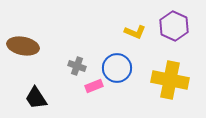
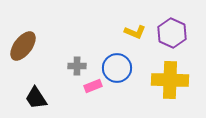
purple hexagon: moved 2 px left, 7 px down
brown ellipse: rotated 64 degrees counterclockwise
gray cross: rotated 18 degrees counterclockwise
yellow cross: rotated 9 degrees counterclockwise
pink rectangle: moved 1 px left
